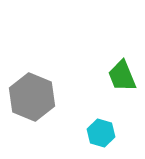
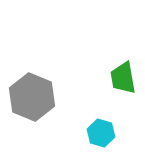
green trapezoid: moved 1 px right, 2 px down; rotated 12 degrees clockwise
